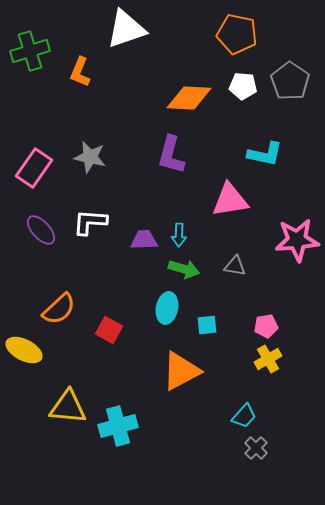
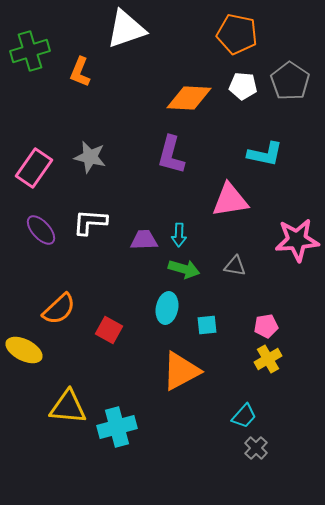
cyan cross: moved 1 px left, 1 px down
